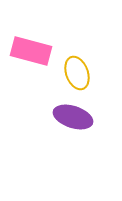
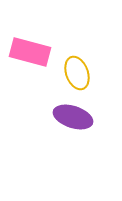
pink rectangle: moved 1 px left, 1 px down
